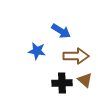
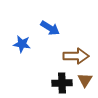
blue arrow: moved 11 px left, 3 px up
blue star: moved 15 px left, 7 px up
brown triangle: rotated 21 degrees clockwise
